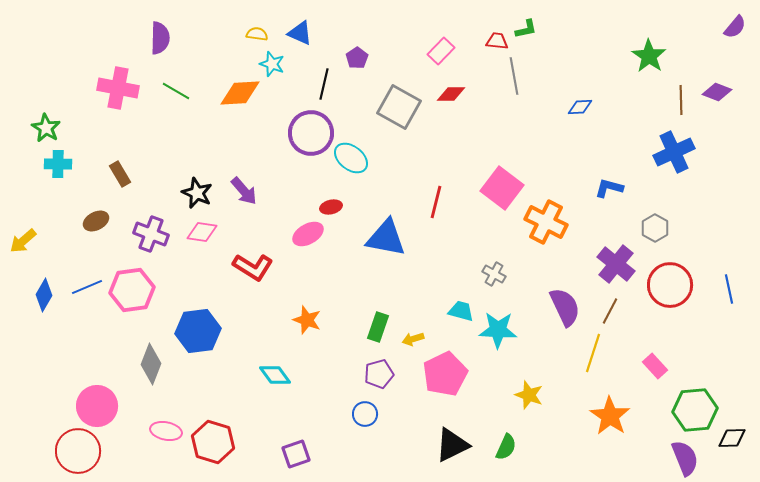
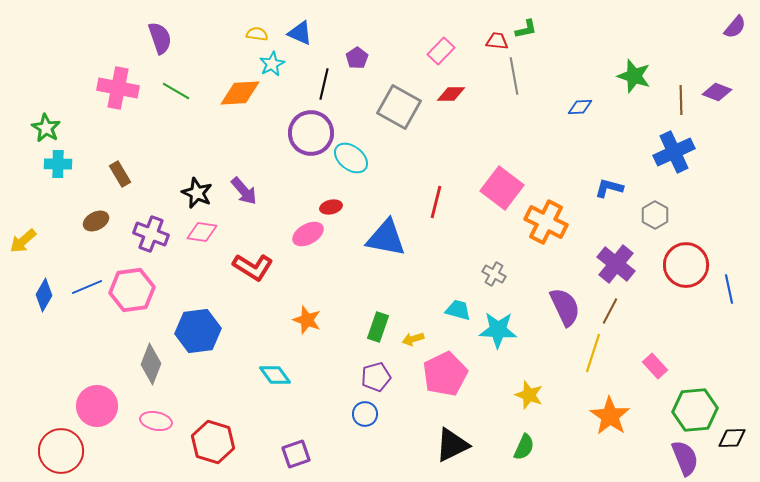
purple semicircle at (160, 38): rotated 20 degrees counterclockwise
green star at (649, 56): moved 15 px left, 20 px down; rotated 16 degrees counterclockwise
cyan star at (272, 64): rotated 25 degrees clockwise
gray hexagon at (655, 228): moved 13 px up
red circle at (670, 285): moved 16 px right, 20 px up
cyan trapezoid at (461, 311): moved 3 px left, 1 px up
purple pentagon at (379, 374): moved 3 px left, 3 px down
pink ellipse at (166, 431): moved 10 px left, 10 px up
green semicircle at (506, 447): moved 18 px right
red circle at (78, 451): moved 17 px left
